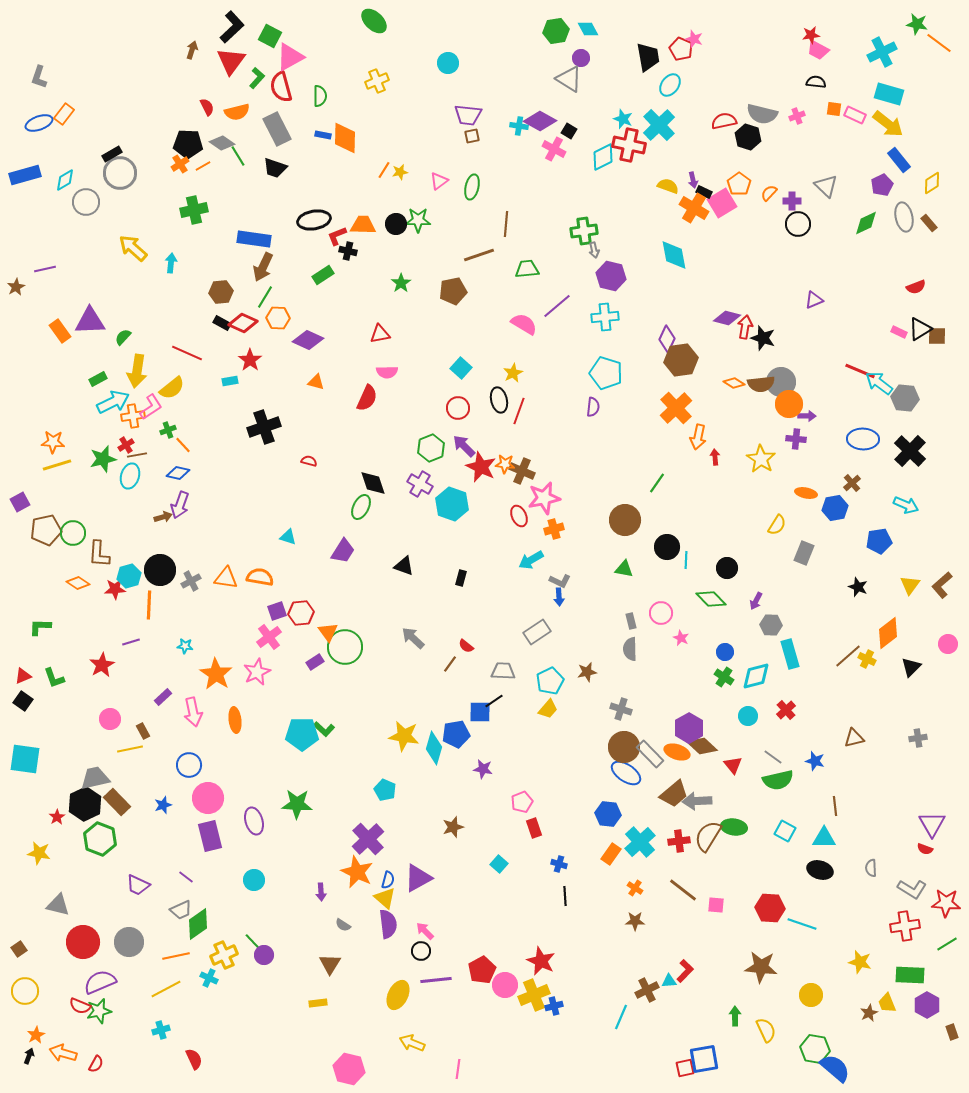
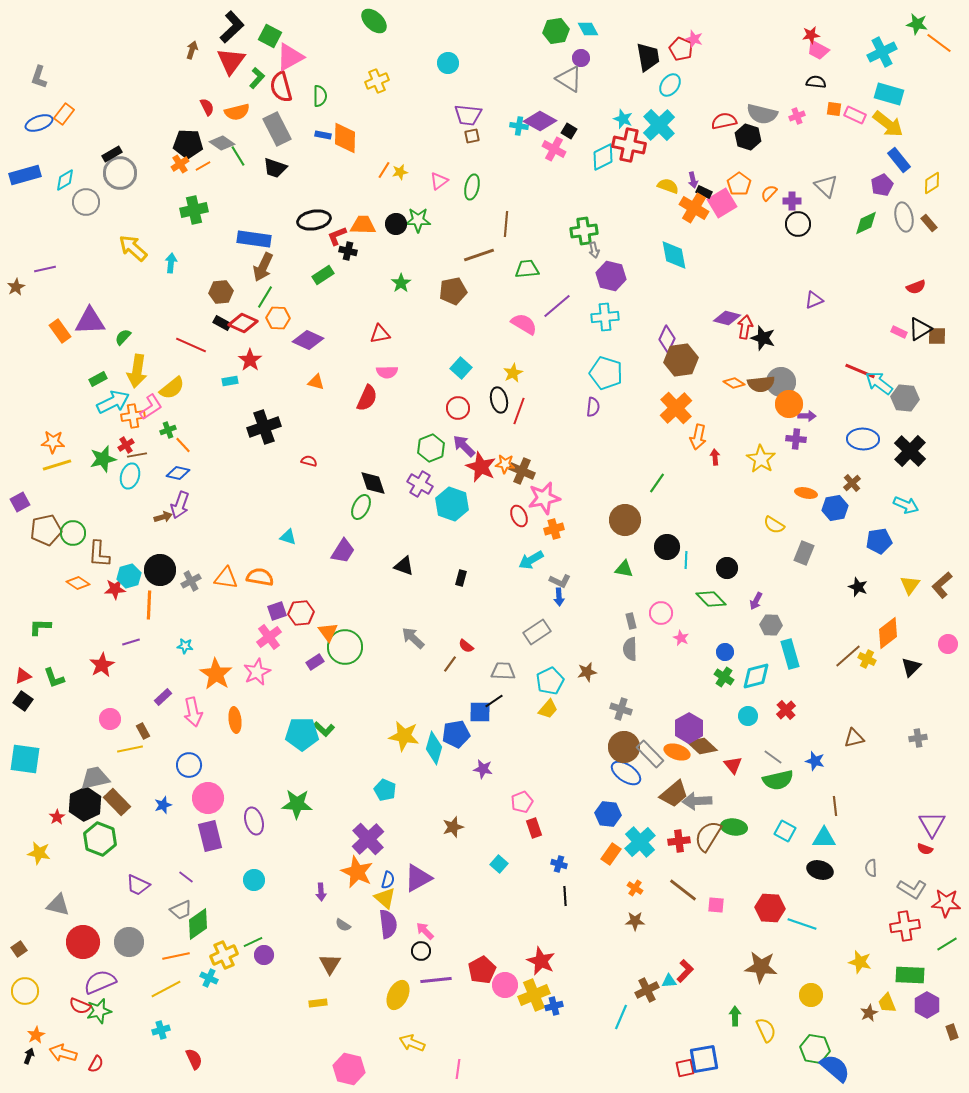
red line at (187, 353): moved 4 px right, 8 px up
yellow semicircle at (777, 525): moved 3 px left; rotated 90 degrees clockwise
green line at (253, 942): rotated 72 degrees counterclockwise
